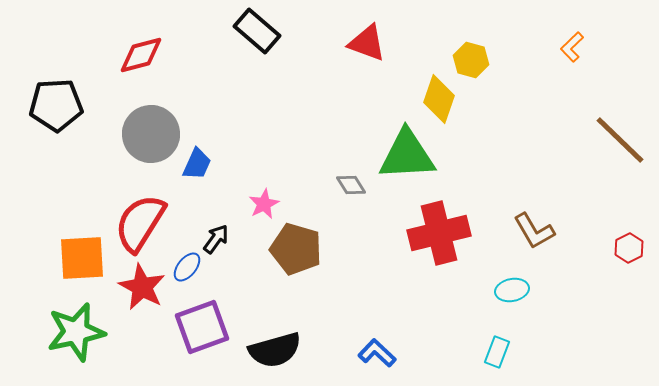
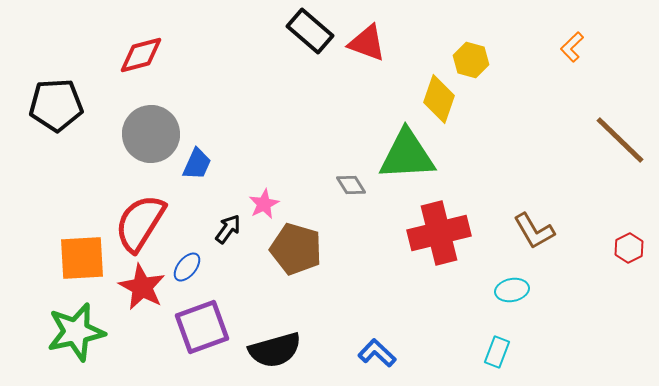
black rectangle: moved 53 px right
black arrow: moved 12 px right, 10 px up
